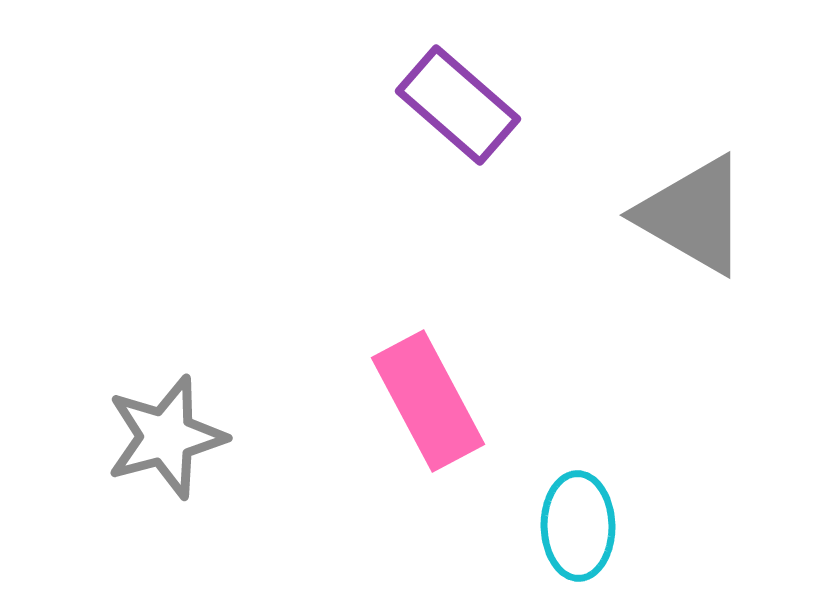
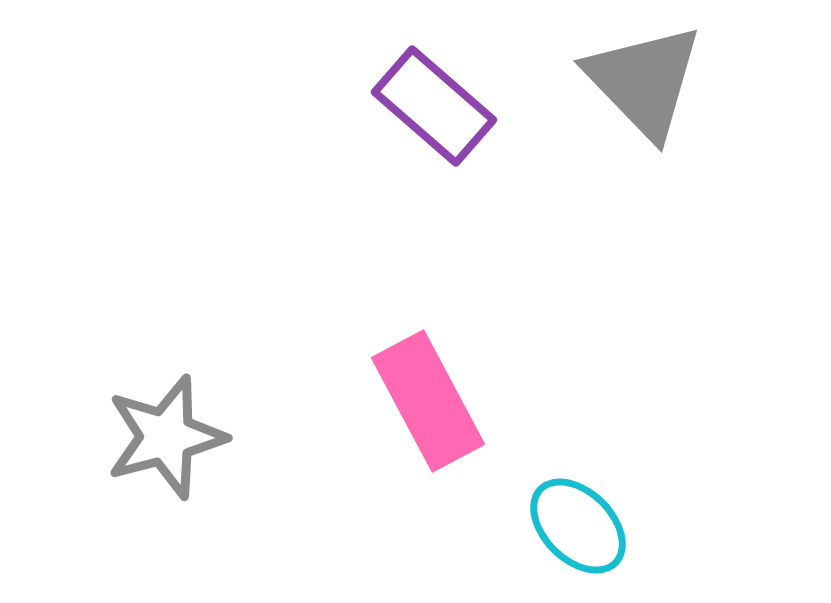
purple rectangle: moved 24 px left, 1 px down
gray triangle: moved 49 px left, 134 px up; rotated 16 degrees clockwise
cyan ellipse: rotated 44 degrees counterclockwise
